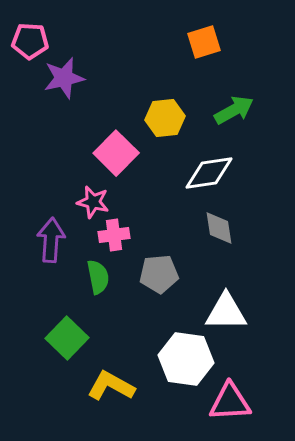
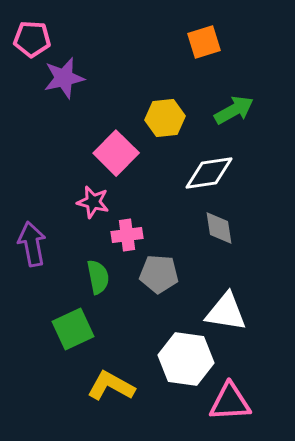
pink pentagon: moved 2 px right, 2 px up
pink cross: moved 13 px right
purple arrow: moved 19 px left, 4 px down; rotated 15 degrees counterclockwise
gray pentagon: rotated 9 degrees clockwise
white triangle: rotated 9 degrees clockwise
green square: moved 6 px right, 9 px up; rotated 21 degrees clockwise
